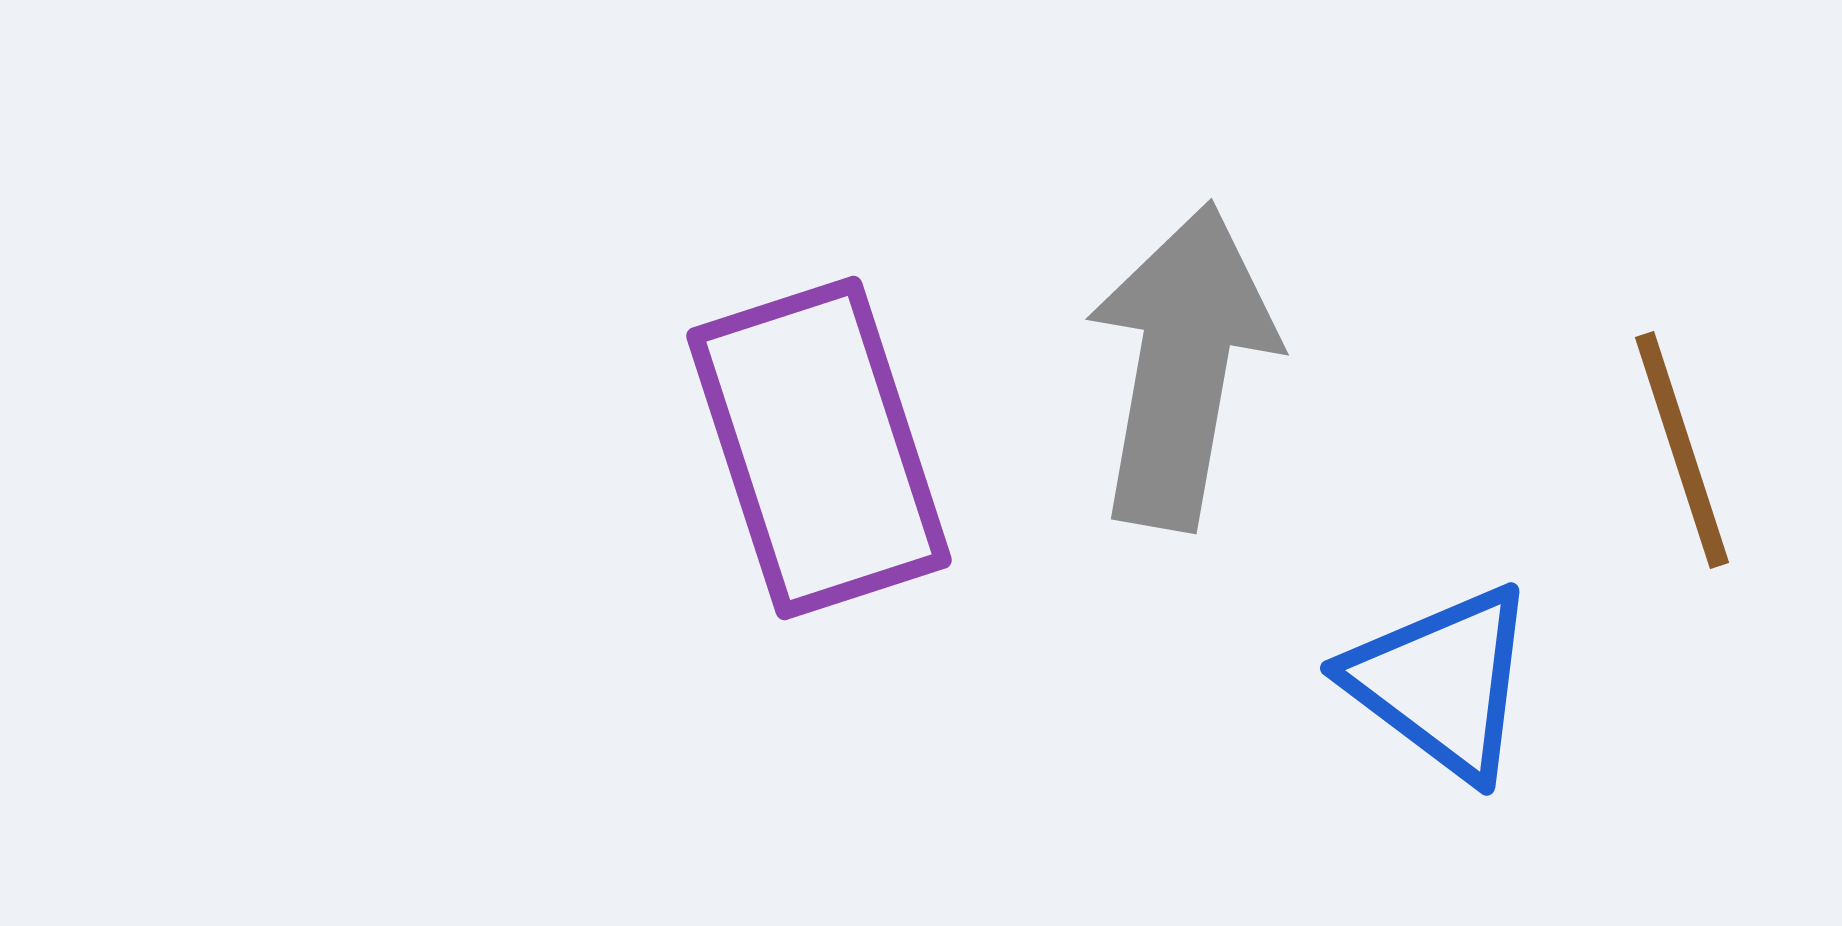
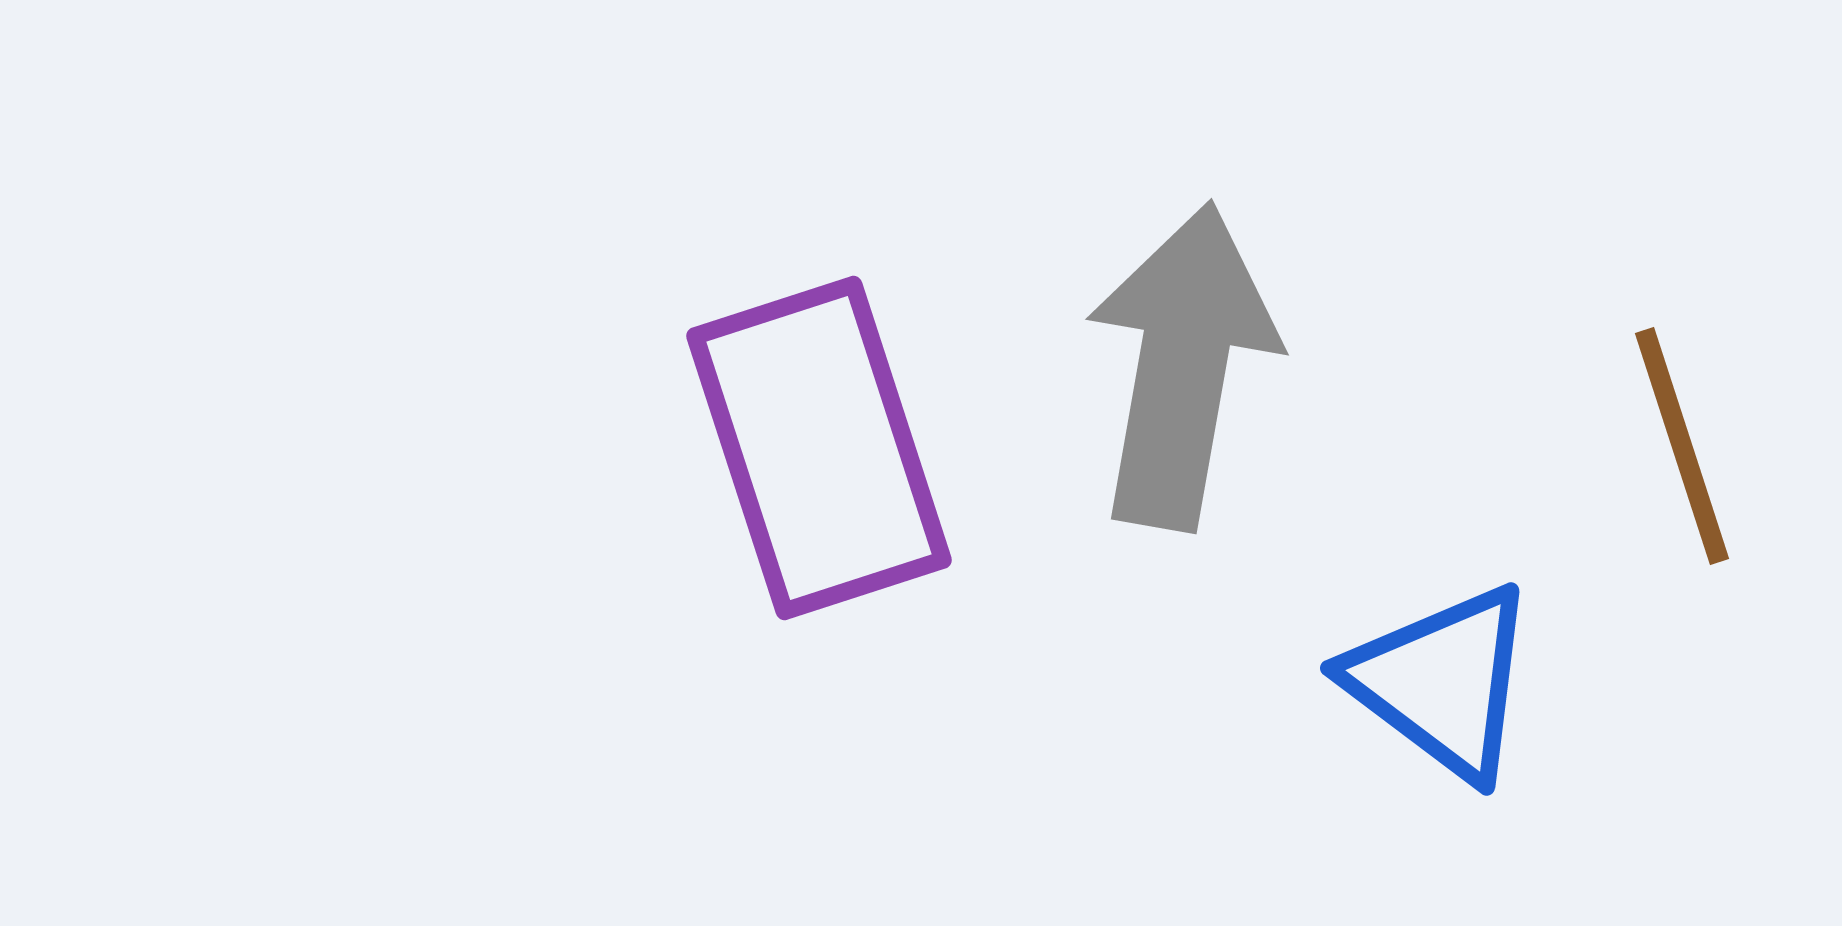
brown line: moved 4 px up
